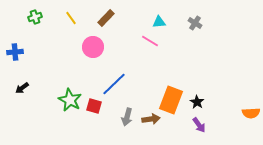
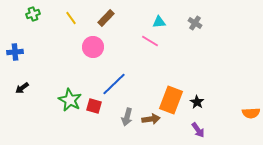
green cross: moved 2 px left, 3 px up
purple arrow: moved 1 px left, 5 px down
